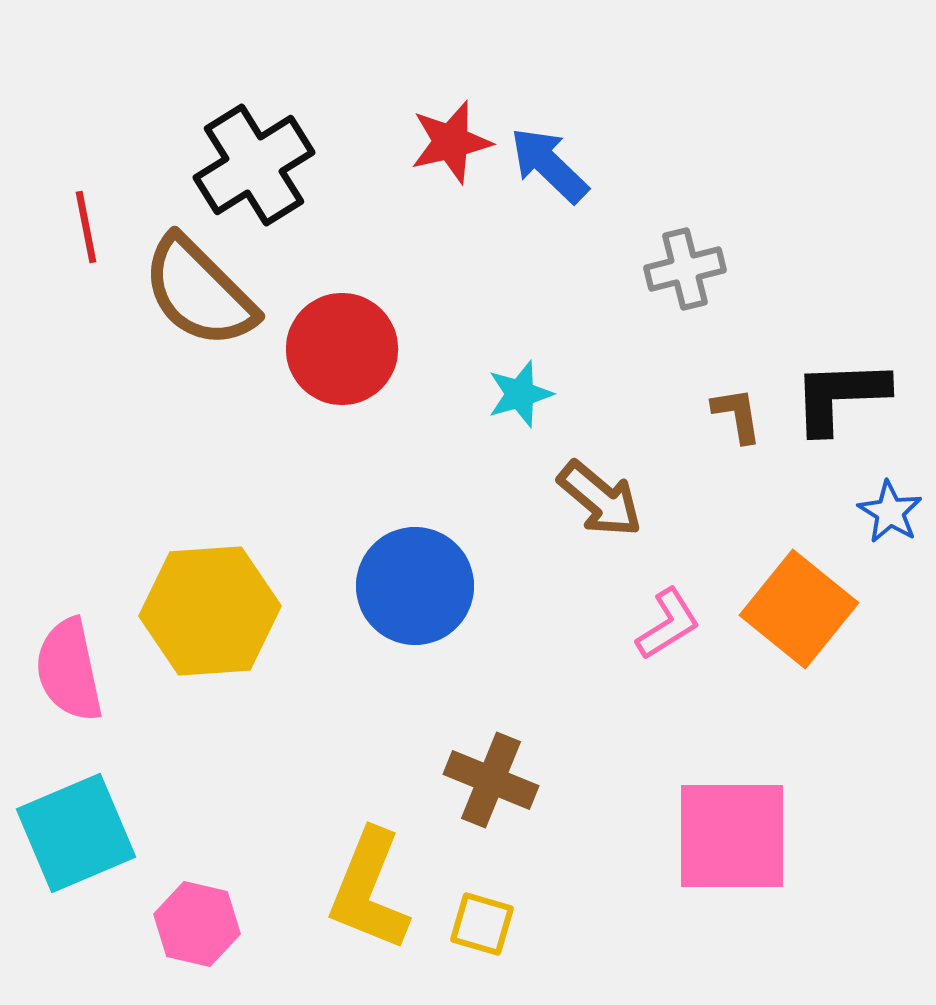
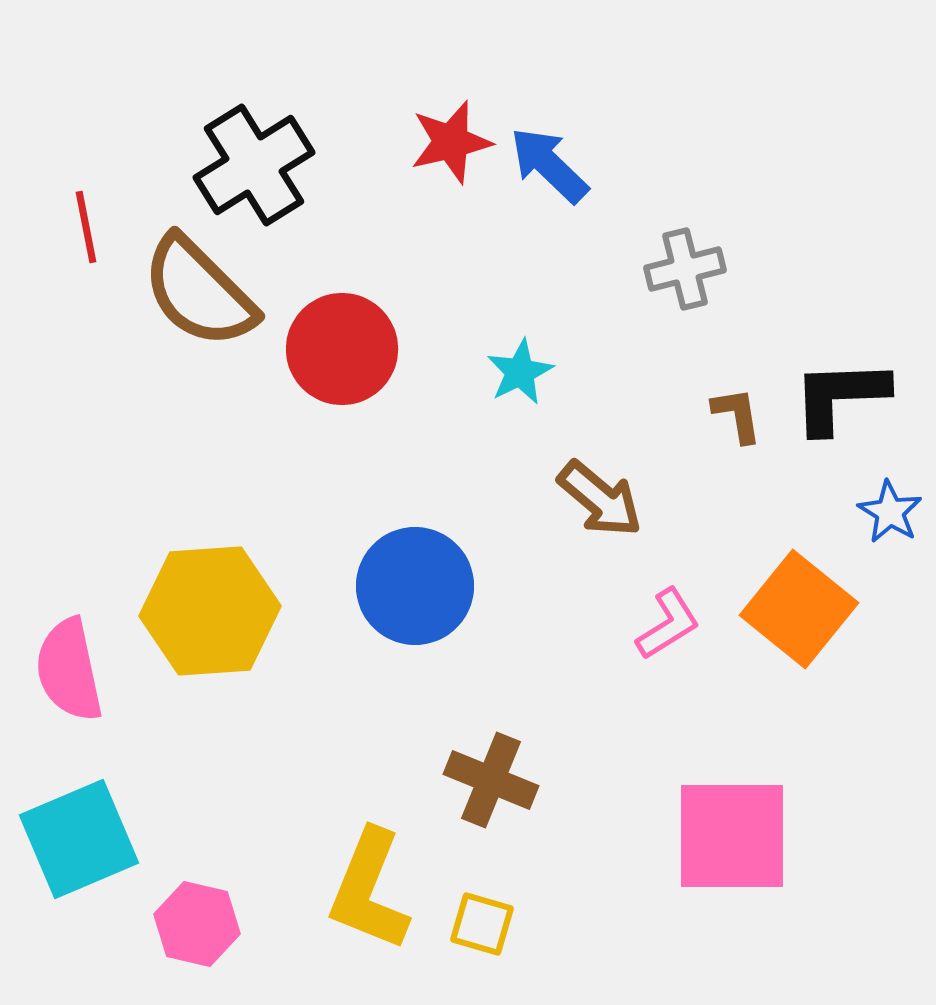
cyan star: moved 22 px up; rotated 10 degrees counterclockwise
cyan square: moved 3 px right, 6 px down
